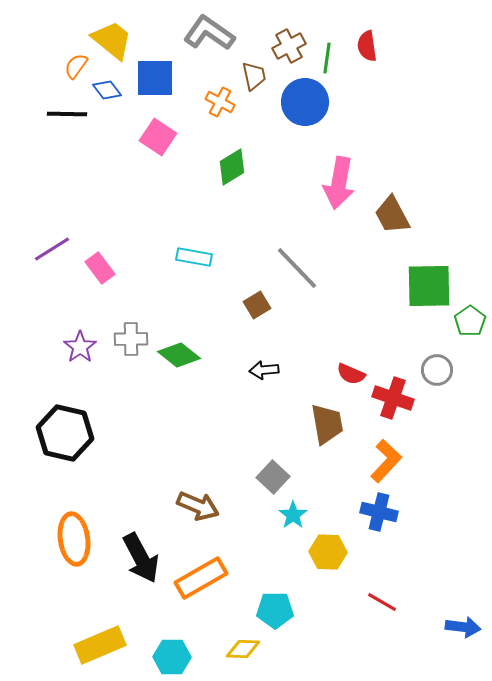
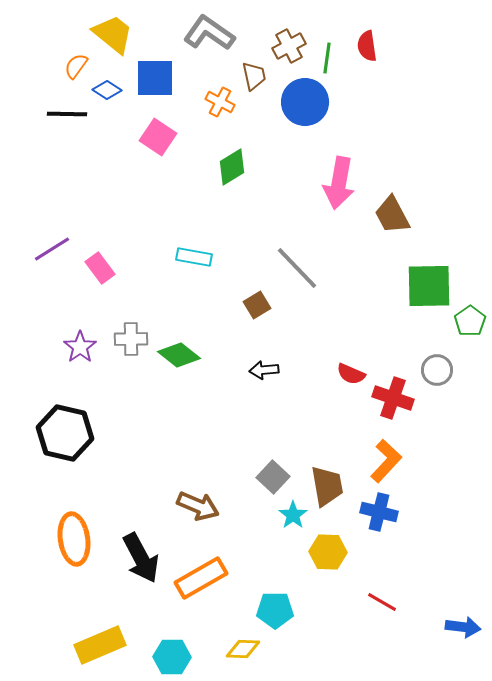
yellow trapezoid at (112, 40): moved 1 px right, 6 px up
blue diamond at (107, 90): rotated 20 degrees counterclockwise
brown trapezoid at (327, 424): moved 62 px down
